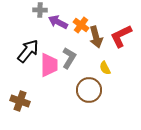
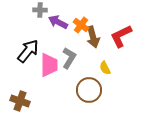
brown arrow: moved 3 px left
